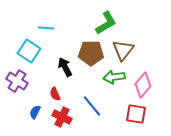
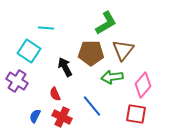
green arrow: moved 2 px left
blue semicircle: moved 4 px down
